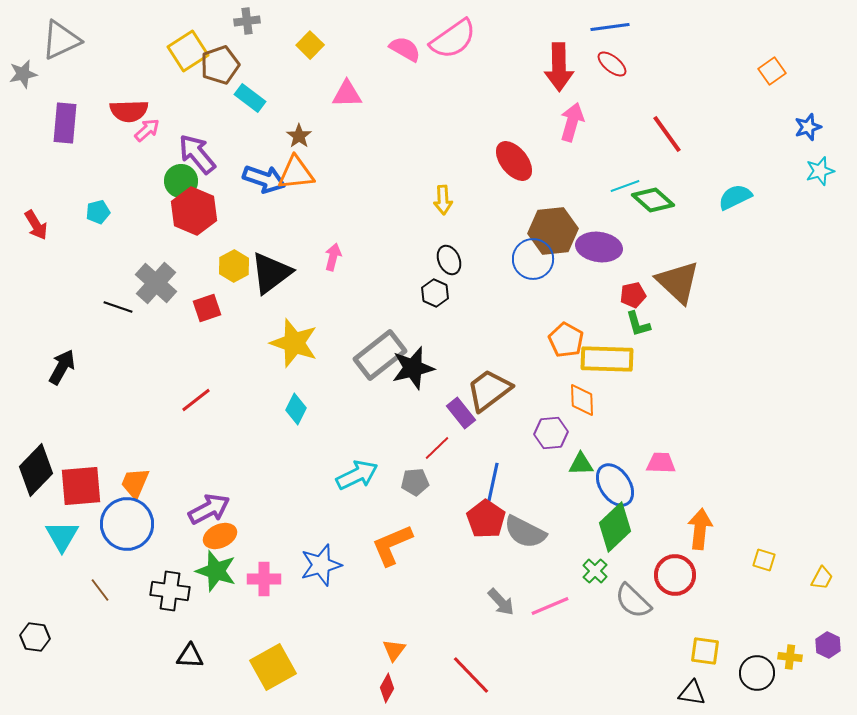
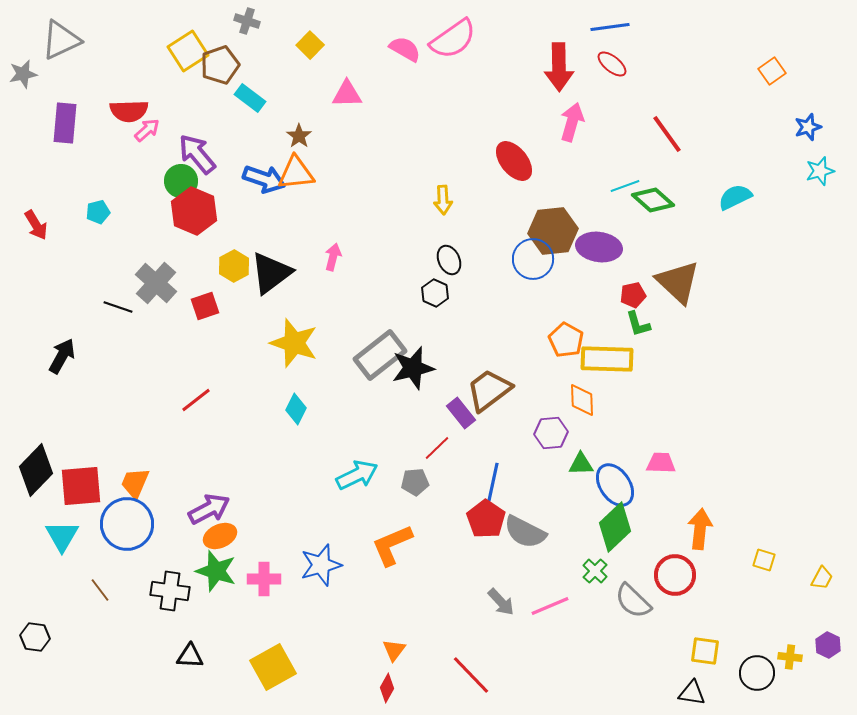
gray cross at (247, 21): rotated 25 degrees clockwise
red square at (207, 308): moved 2 px left, 2 px up
black arrow at (62, 367): moved 11 px up
